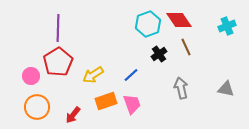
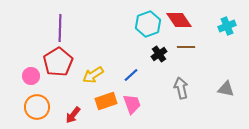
purple line: moved 2 px right
brown line: rotated 66 degrees counterclockwise
